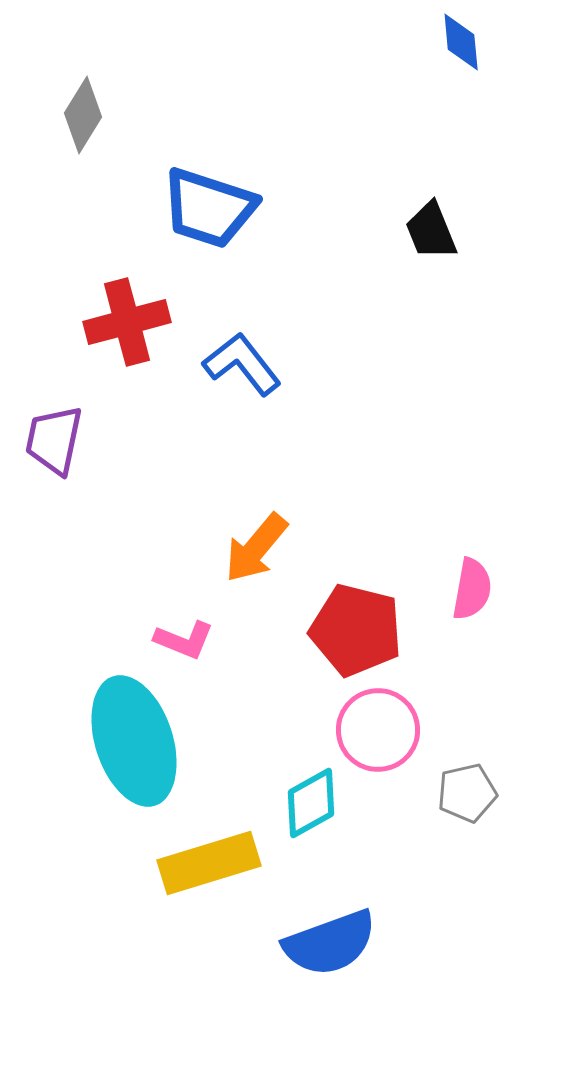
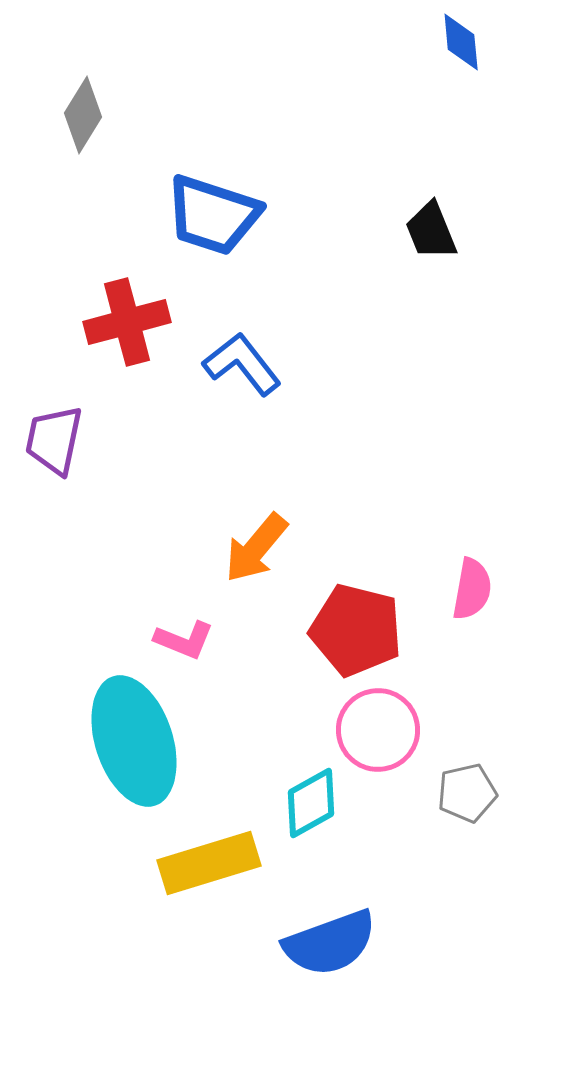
blue trapezoid: moved 4 px right, 7 px down
